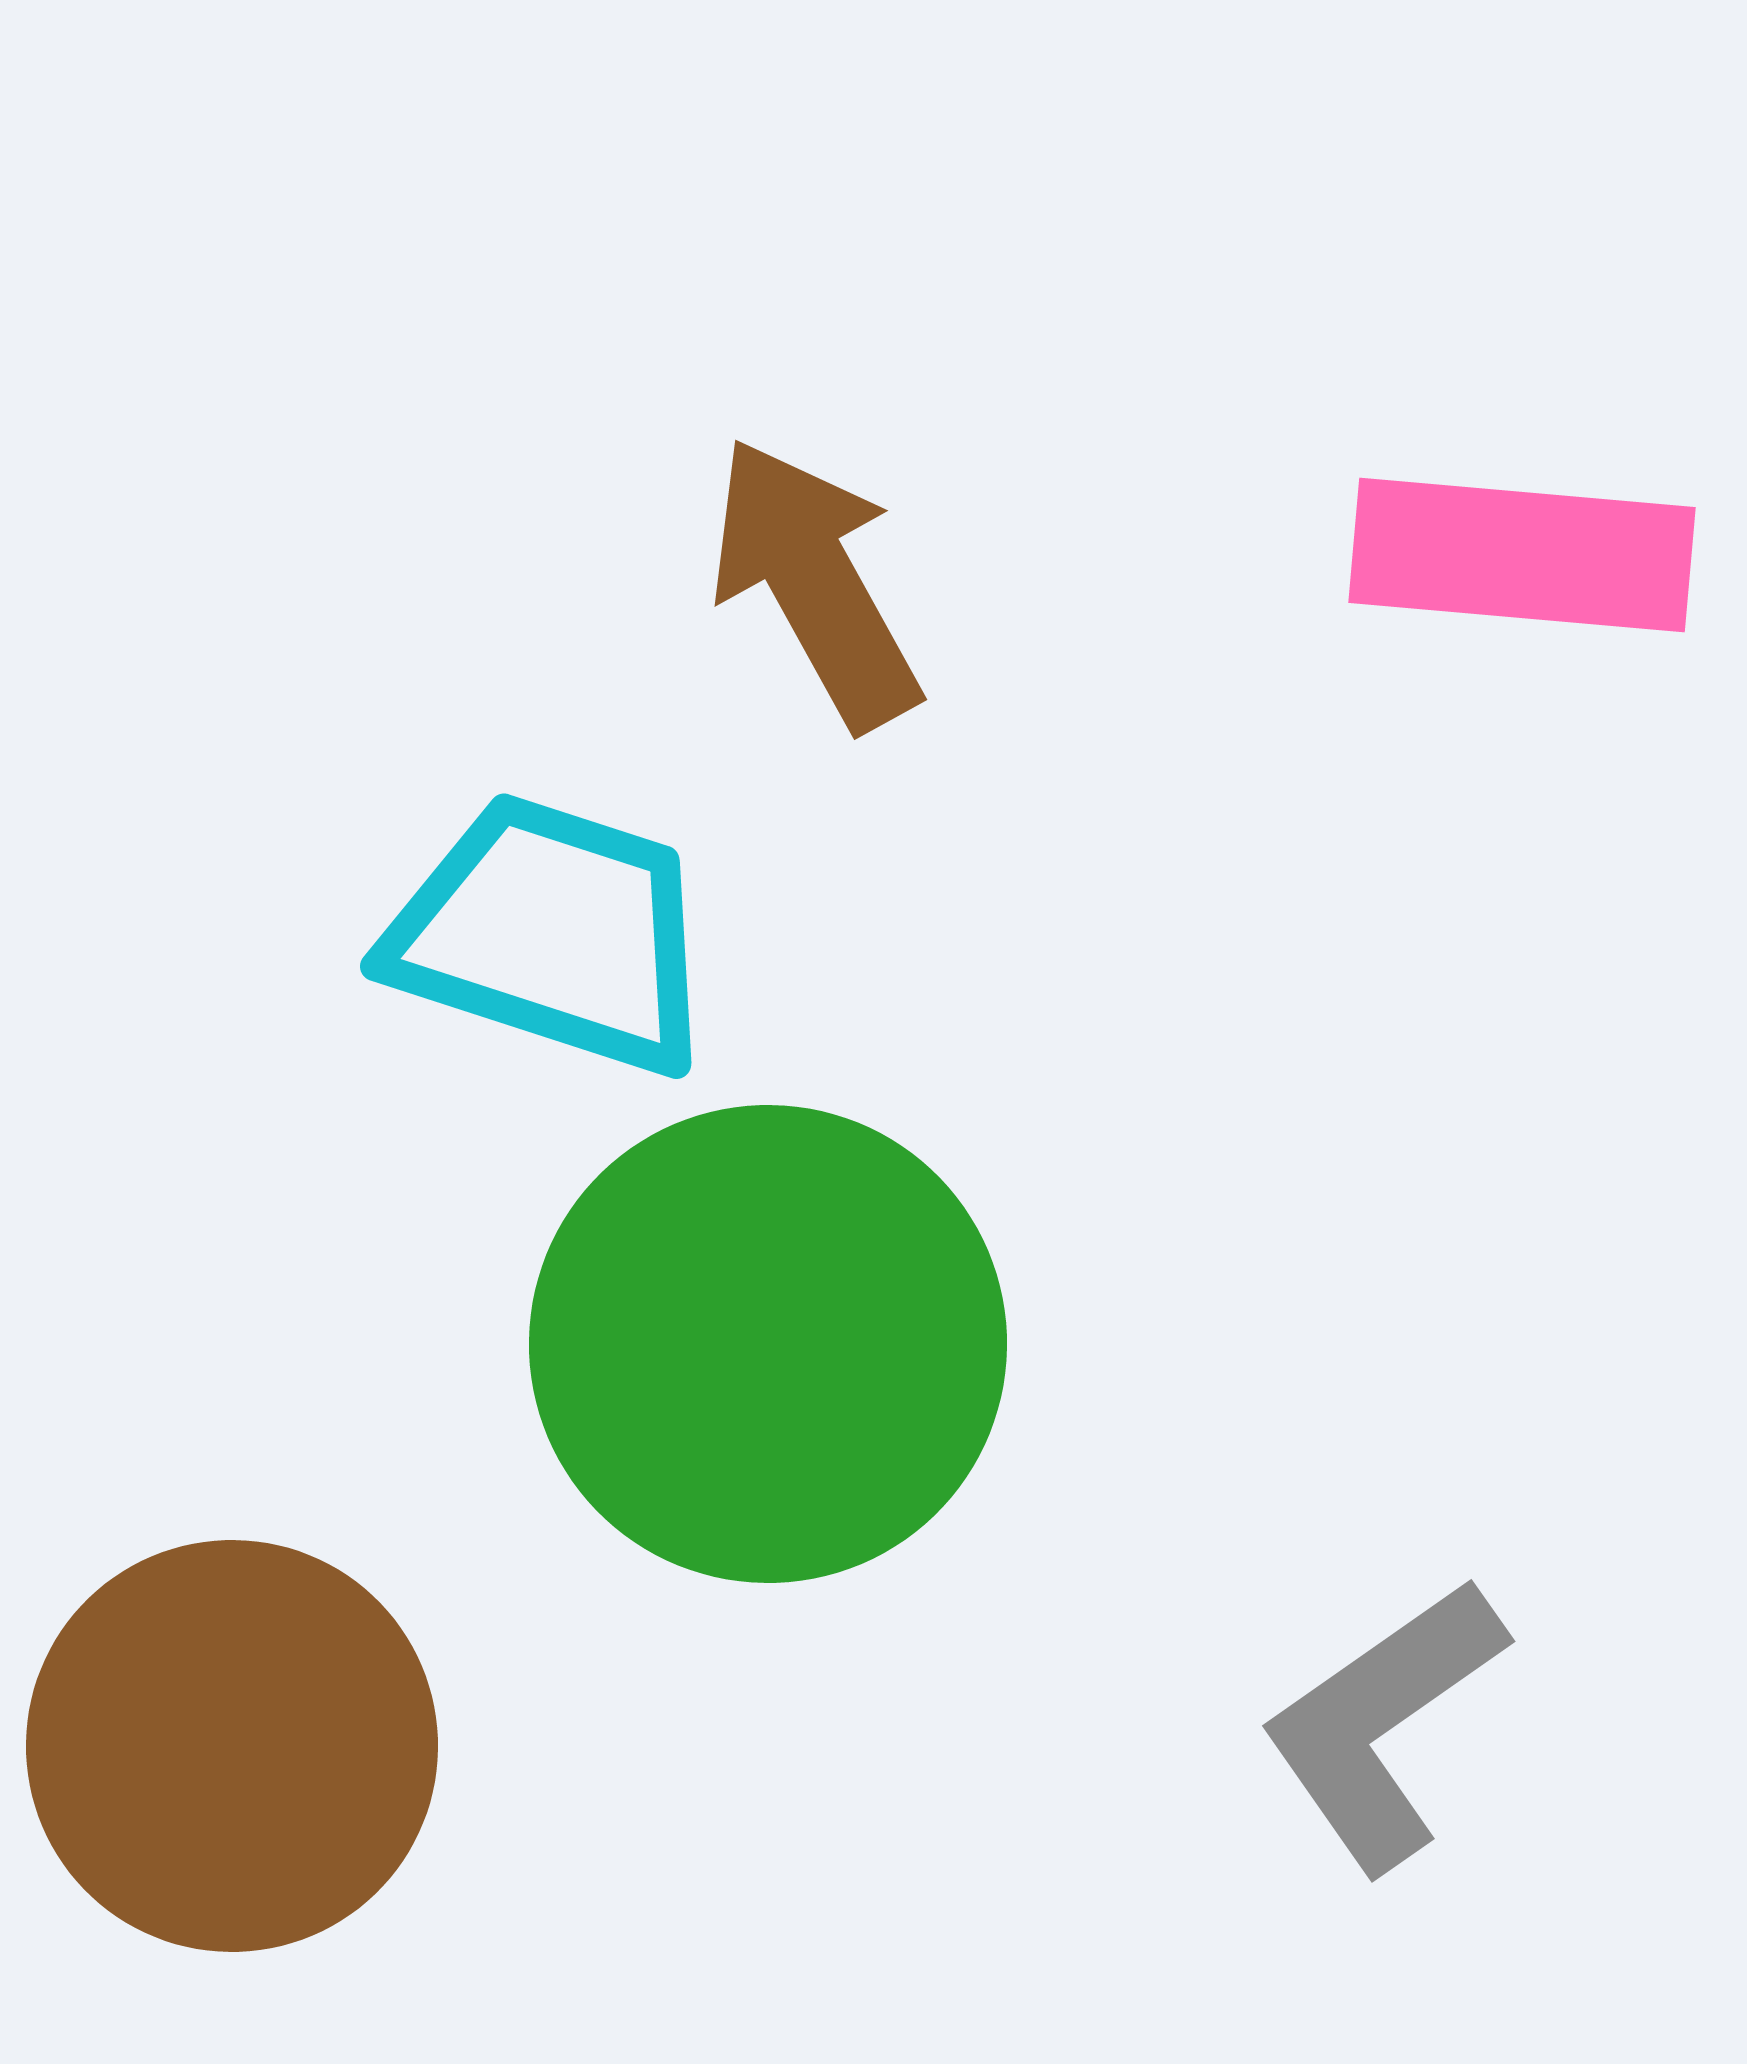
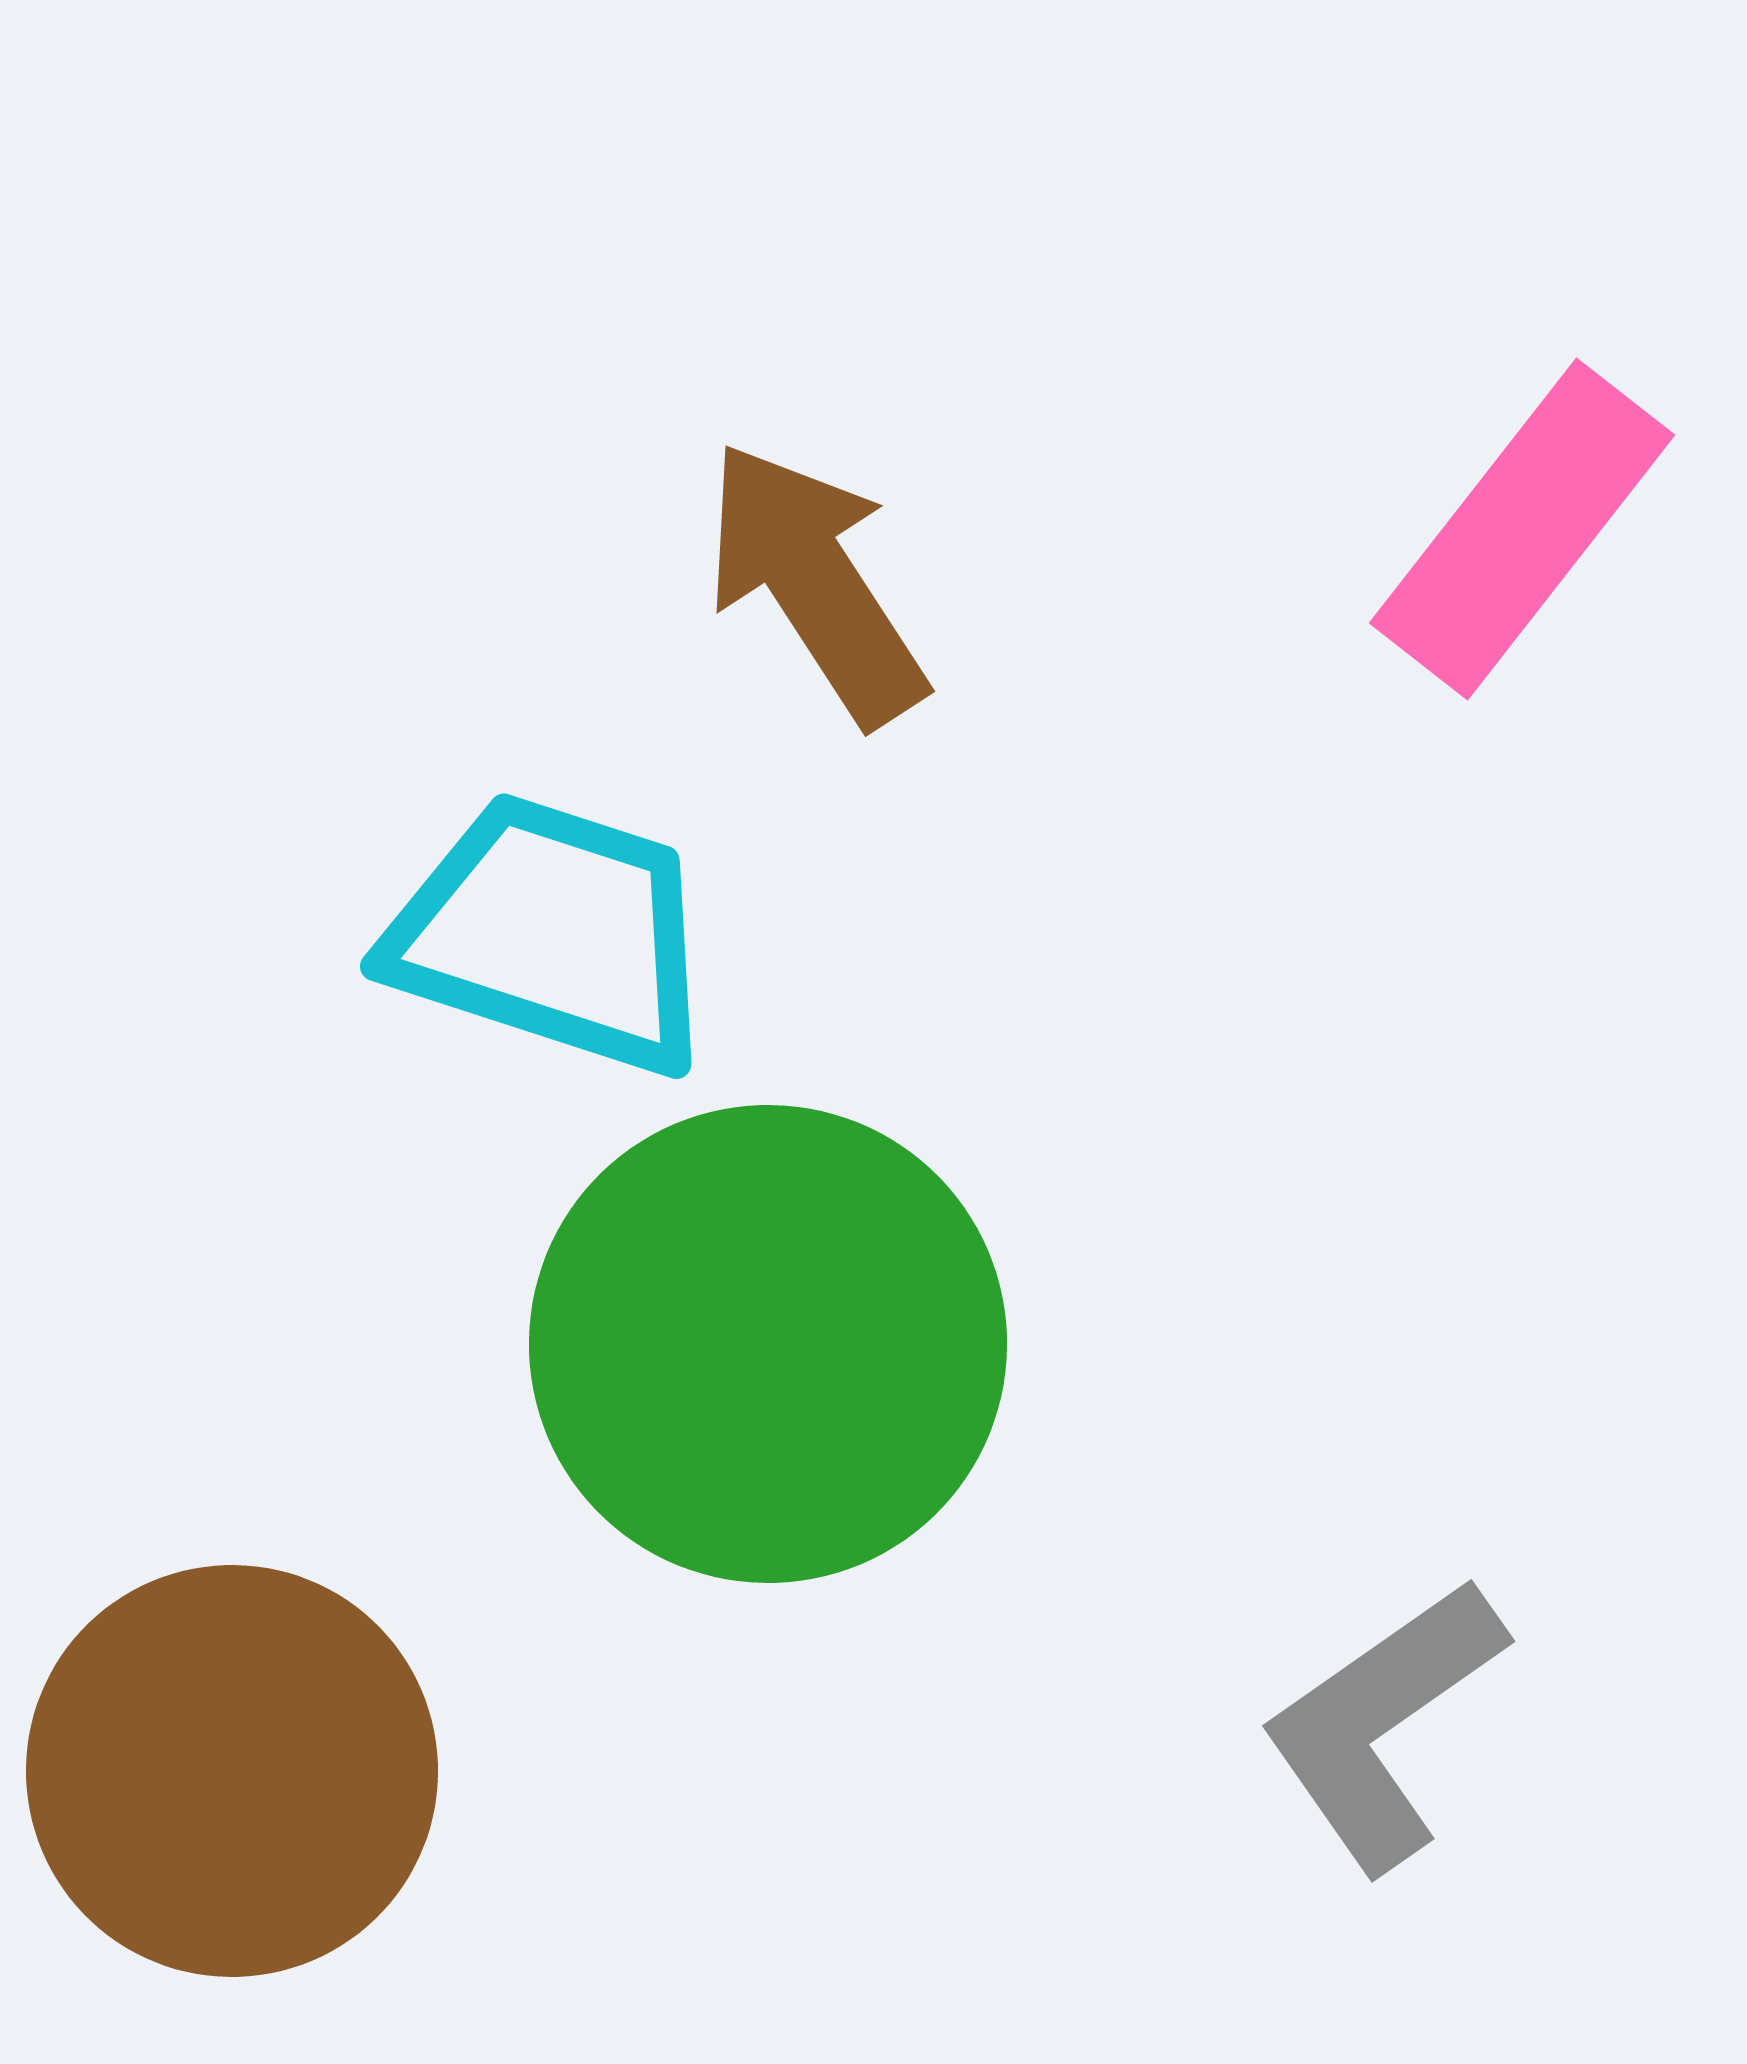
pink rectangle: moved 26 px up; rotated 57 degrees counterclockwise
brown arrow: rotated 4 degrees counterclockwise
brown circle: moved 25 px down
